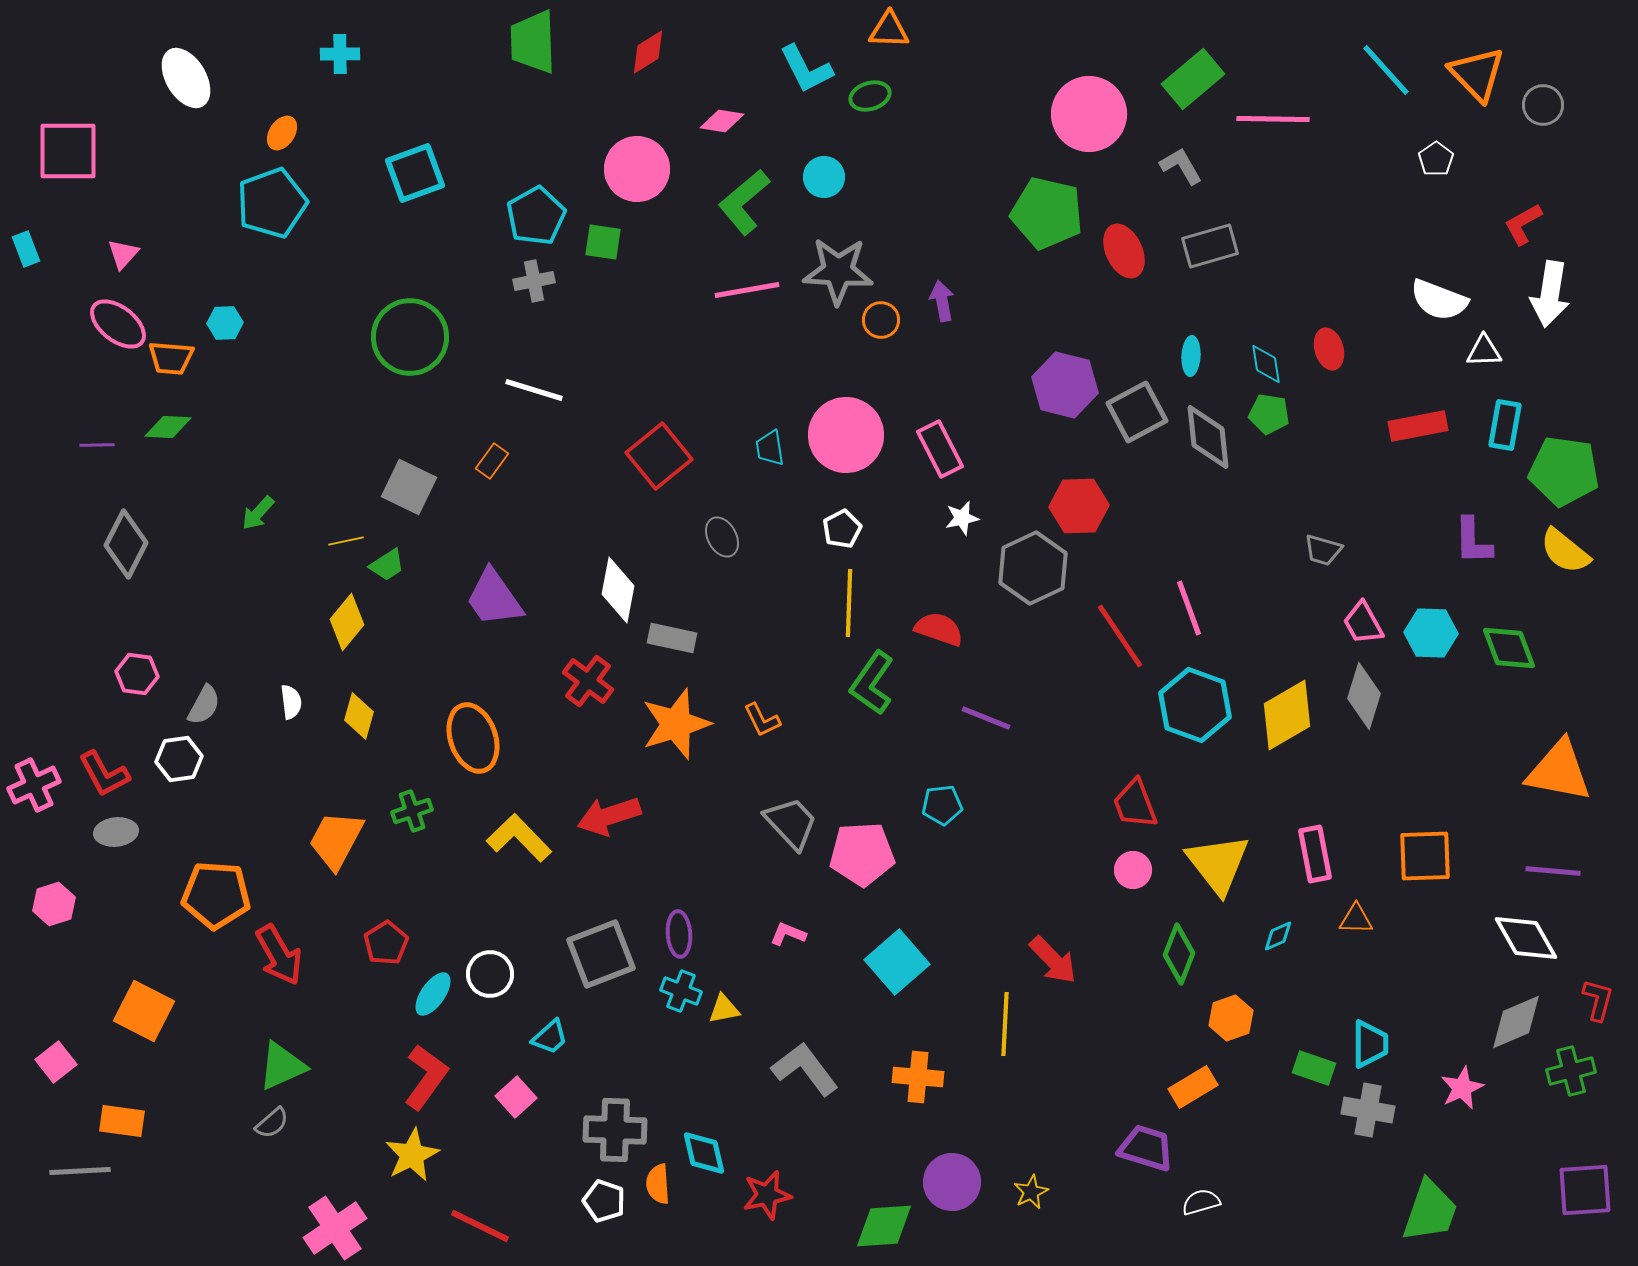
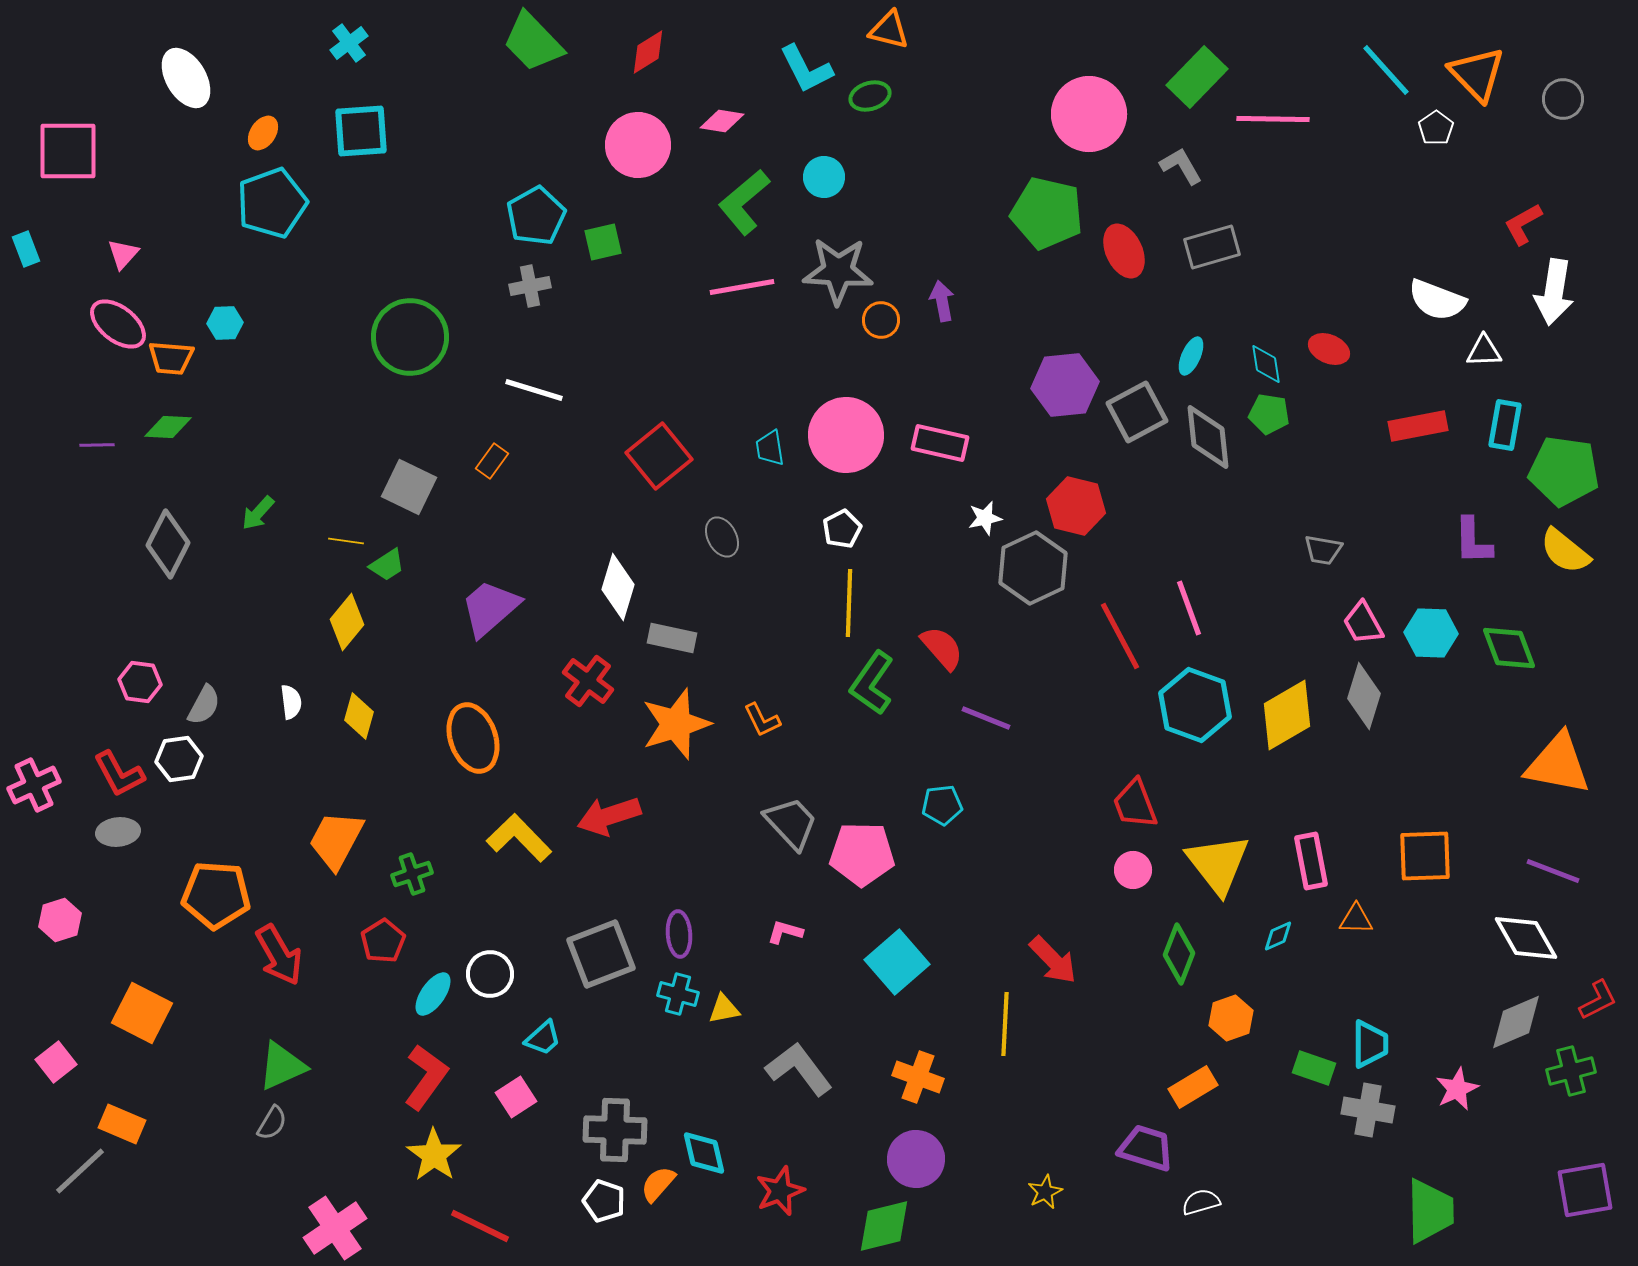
orange triangle at (889, 30): rotated 12 degrees clockwise
green trapezoid at (533, 42): rotated 42 degrees counterclockwise
cyan cross at (340, 54): moved 9 px right, 11 px up; rotated 36 degrees counterclockwise
green rectangle at (1193, 79): moved 4 px right, 2 px up; rotated 6 degrees counterclockwise
gray circle at (1543, 105): moved 20 px right, 6 px up
orange ellipse at (282, 133): moved 19 px left
white pentagon at (1436, 159): moved 31 px up
pink circle at (637, 169): moved 1 px right, 24 px up
cyan square at (415, 173): moved 54 px left, 42 px up; rotated 16 degrees clockwise
green square at (603, 242): rotated 21 degrees counterclockwise
gray rectangle at (1210, 246): moved 2 px right, 1 px down
gray cross at (534, 281): moved 4 px left, 5 px down
pink line at (747, 290): moved 5 px left, 3 px up
white arrow at (1550, 294): moved 4 px right, 2 px up
white semicircle at (1439, 300): moved 2 px left
red ellipse at (1329, 349): rotated 51 degrees counterclockwise
cyan ellipse at (1191, 356): rotated 21 degrees clockwise
purple hexagon at (1065, 385): rotated 20 degrees counterclockwise
pink rectangle at (940, 449): moved 6 px up; rotated 50 degrees counterclockwise
red hexagon at (1079, 506): moved 3 px left; rotated 16 degrees clockwise
white star at (962, 518): moved 23 px right
yellow line at (346, 541): rotated 20 degrees clockwise
gray diamond at (126, 544): moved 42 px right
gray trapezoid at (1323, 550): rotated 6 degrees counterclockwise
white diamond at (618, 590): moved 3 px up; rotated 6 degrees clockwise
purple trapezoid at (494, 598): moved 4 px left, 10 px down; rotated 84 degrees clockwise
red semicircle at (939, 629): moved 3 px right, 19 px down; rotated 30 degrees clockwise
red line at (1120, 636): rotated 6 degrees clockwise
pink hexagon at (137, 674): moved 3 px right, 8 px down
orange triangle at (1559, 771): moved 1 px left, 7 px up
red L-shape at (104, 774): moved 15 px right
green cross at (412, 811): moved 63 px down
gray ellipse at (116, 832): moved 2 px right
pink pentagon at (862, 854): rotated 4 degrees clockwise
pink rectangle at (1315, 854): moved 4 px left, 7 px down
purple line at (1553, 871): rotated 16 degrees clockwise
pink hexagon at (54, 904): moved 6 px right, 16 px down
pink L-shape at (788, 934): moved 3 px left, 2 px up; rotated 6 degrees counterclockwise
red pentagon at (386, 943): moved 3 px left, 2 px up
cyan cross at (681, 991): moved 3 px left, 3 px down; rotated 6 degrees counterclockwise
red L-shape at (1598, 1000): rotated 48 degrees clockwise
orange square at (144, 1011): moved 2 px left, 2 px down
cyan trapezoid at (550, 1037): moved 7 px left, 1 px down
gray L-shape at (805, 1069): moved 6 px left
orange cross at (918, 1077): rotated 15 degrees clockwise
pink star at (1462, 1088): moved 5 px left, 1 px down
pink square at (516, 1097): rotated 9 degrees clockwise
orange rectangle at (122, 1121): moved 3 px down; rotated 15 degrees clockwise
gray semicircle at (272, 1123): rotated 18 degrees counterclockwise
yellow star at (412, 1155): moved 22 px right; rotated 10 degrees counterclockwise
gray line at (80, 1171): rotated 40 degrees counterclockwise
purple circle at (952, 1182): moved 36 px left, 23 px up
orange semicircle at (658, 1184): rotated 45 degrees clockwise
purple square at (1585, 1190): rotated 6 degrees counterclockwise
yellow star at (1031, 1192): moved 14 px right
red star at (767, 1195): moved 13 px right, 4 px up; rotated 9 degrees counterclockwise
green trapezoid at (1430, 1211): rotated 20 degrees counterclockwise
green diamond at (884, 1226): rotated 10 degrees counterclockwise
